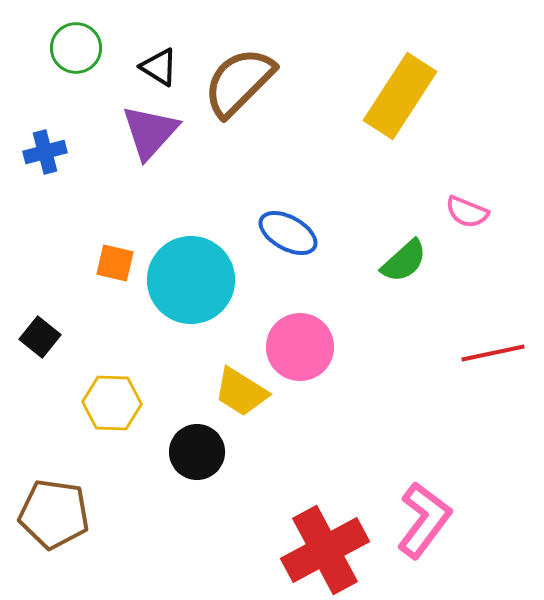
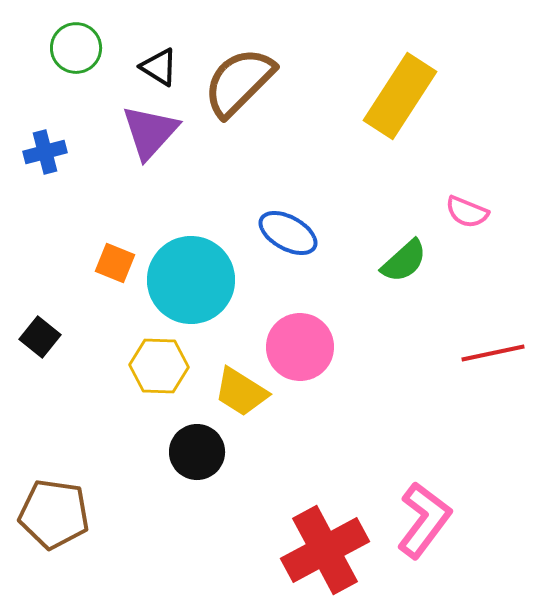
orange square: rotated 9 degrees clockwise
yellow hexagon: moved 47 px right, 37 px up
